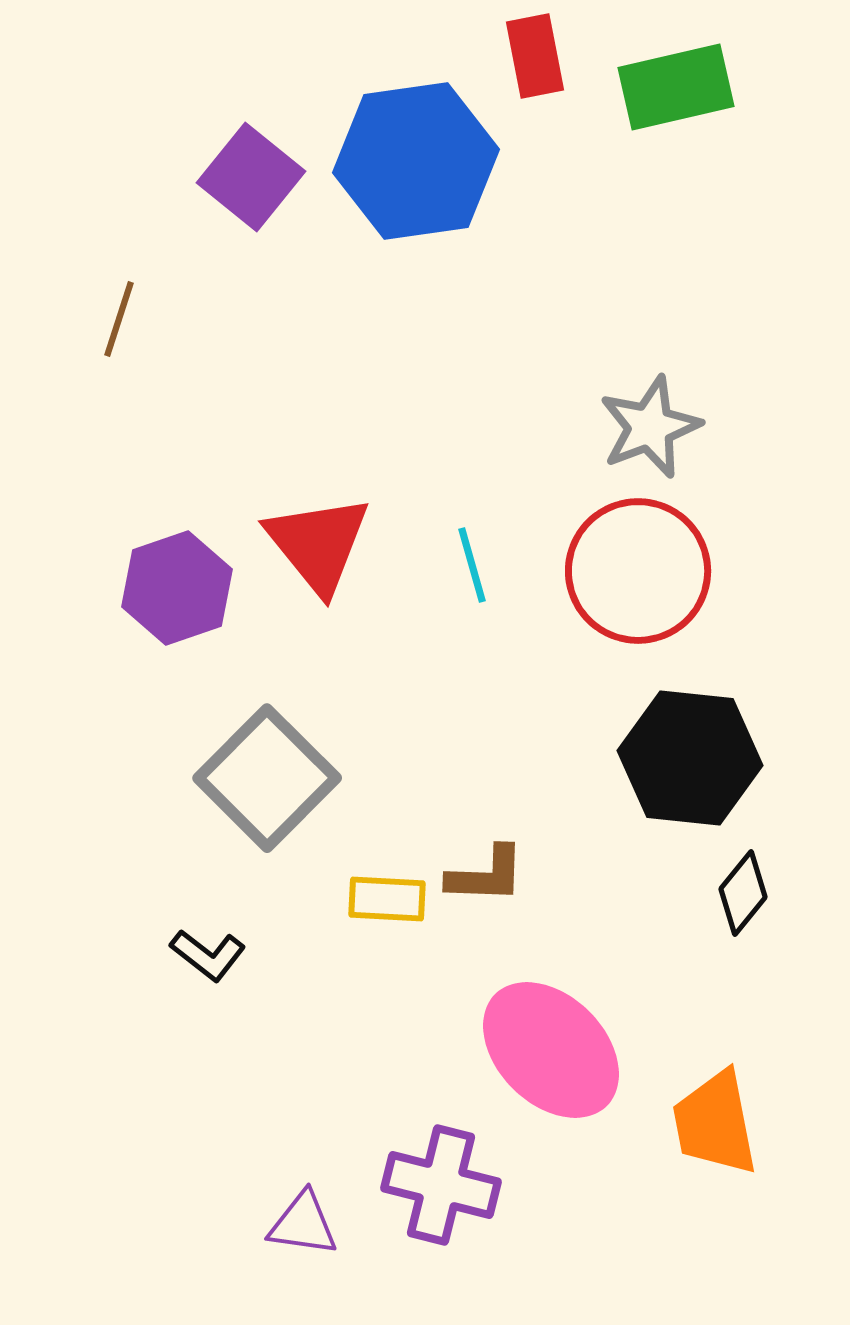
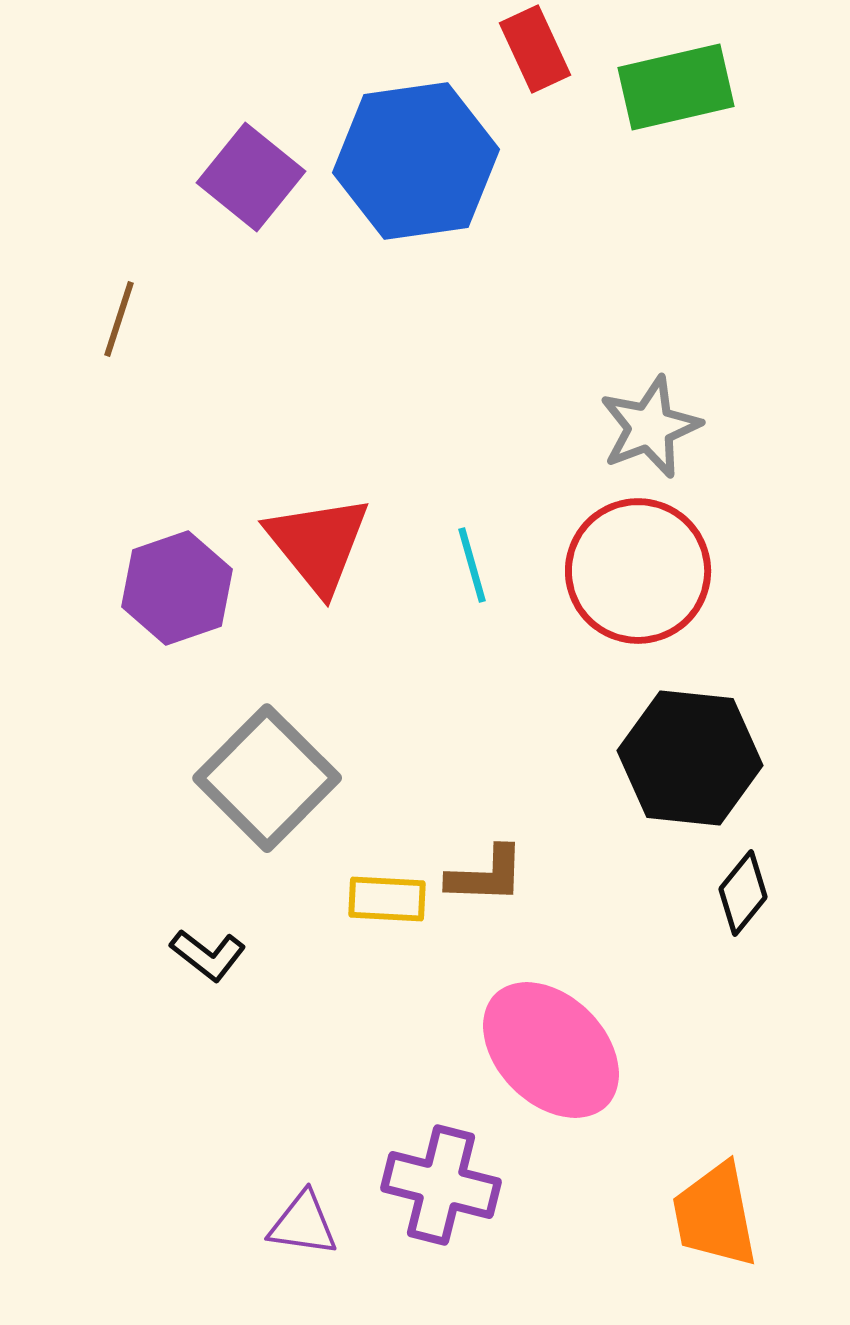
red rectangle: moved 7 px up; rotated 14 degrees counterclockwise
orange trapezoid: moved 92 px down
